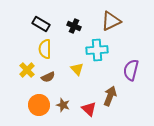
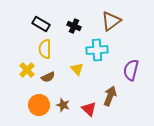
brown triangle: rotated 10 degrees counterclockwise
